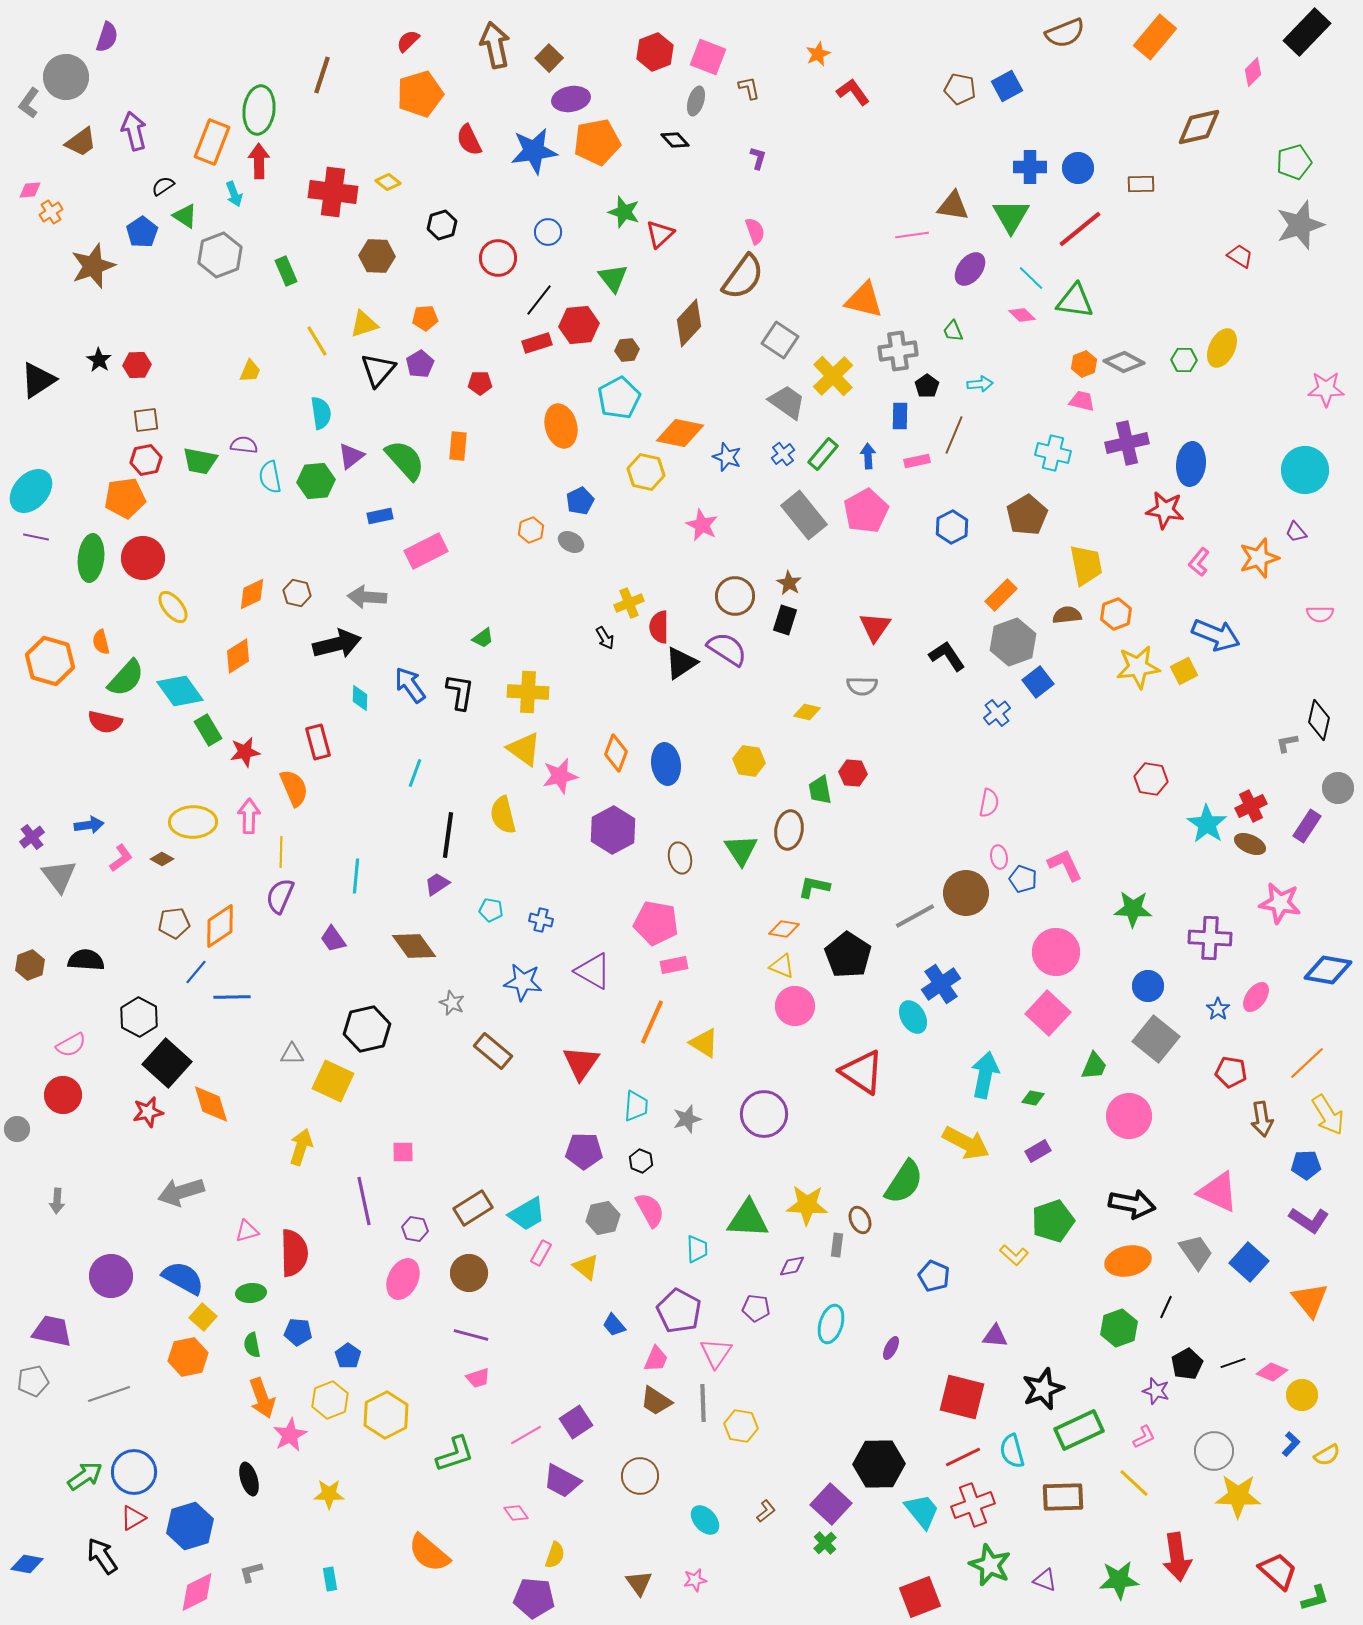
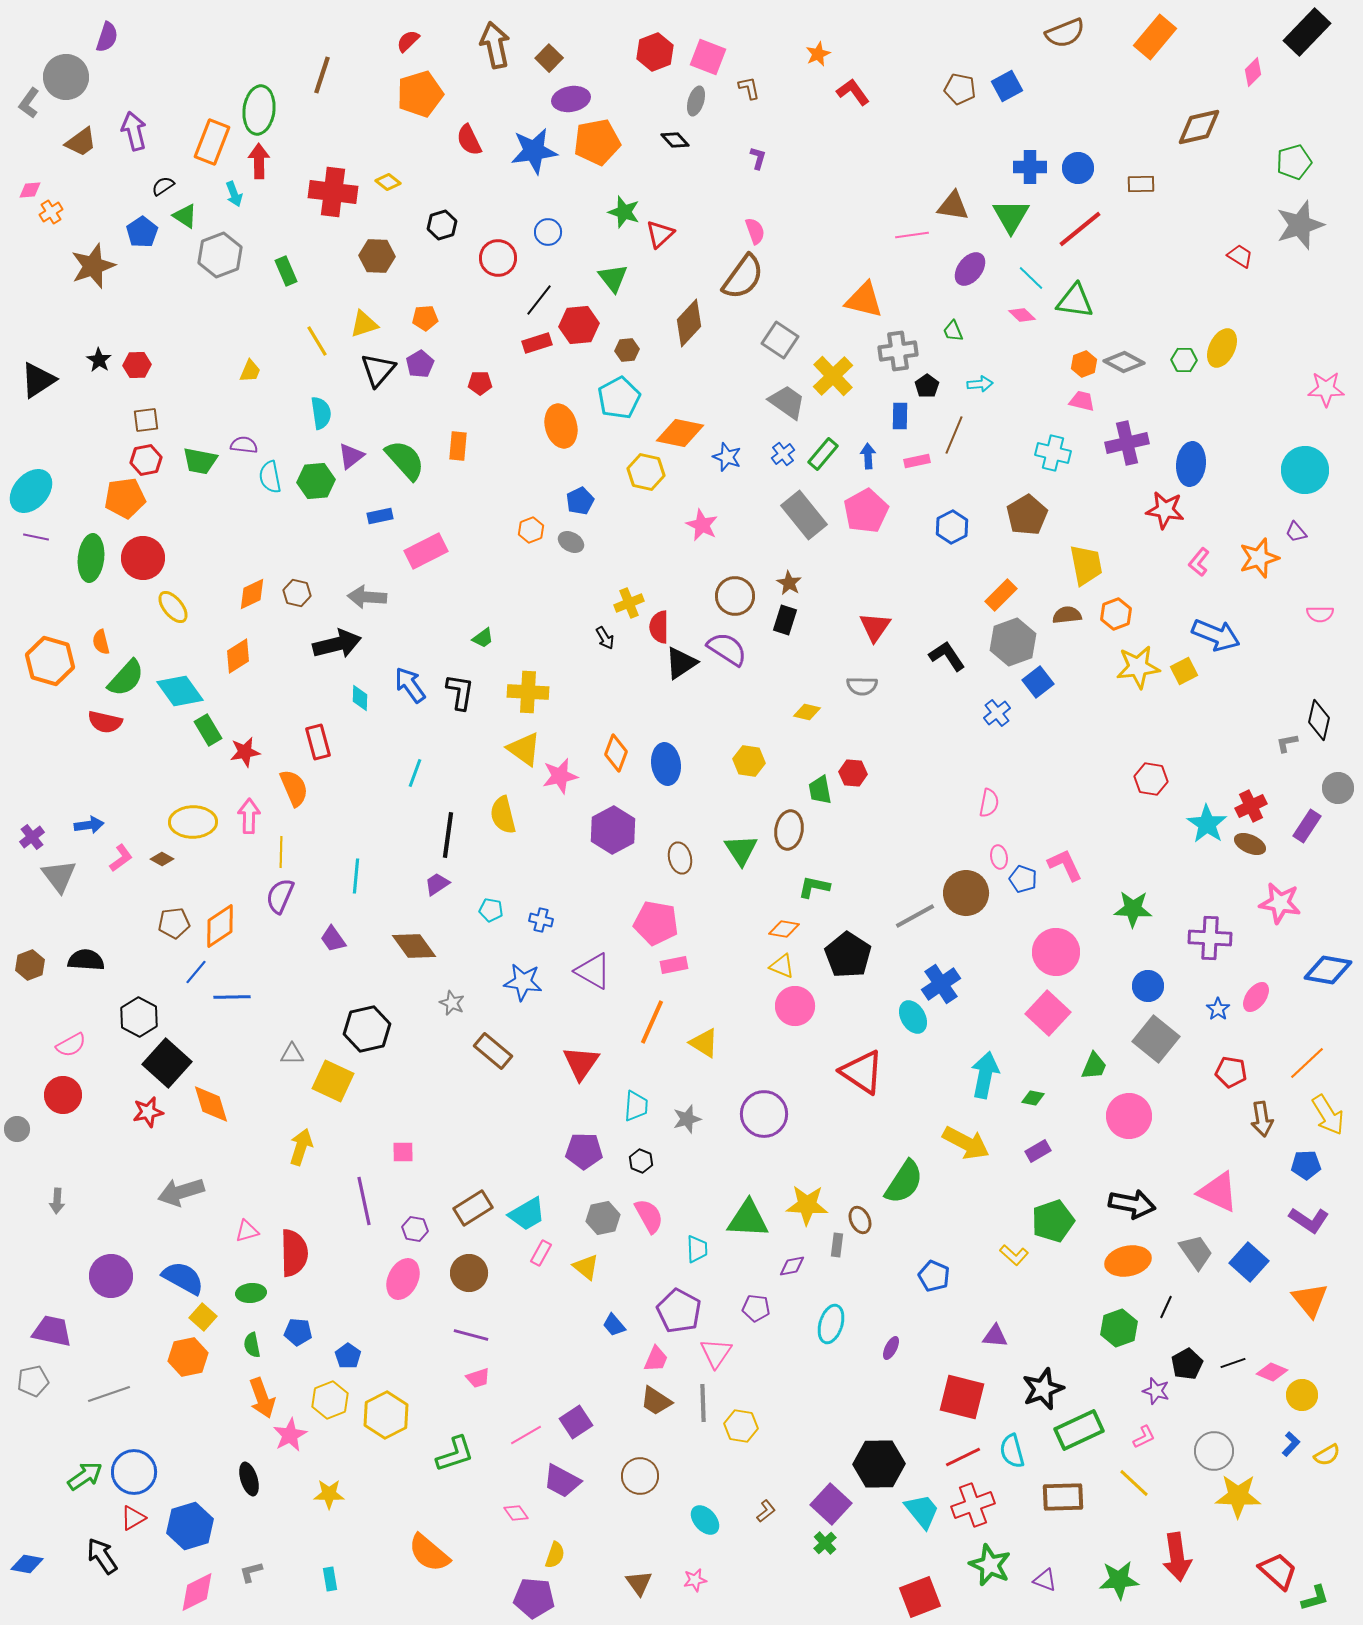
pink semicircle at (650, 1210): moved 1 px left, 6 px down
